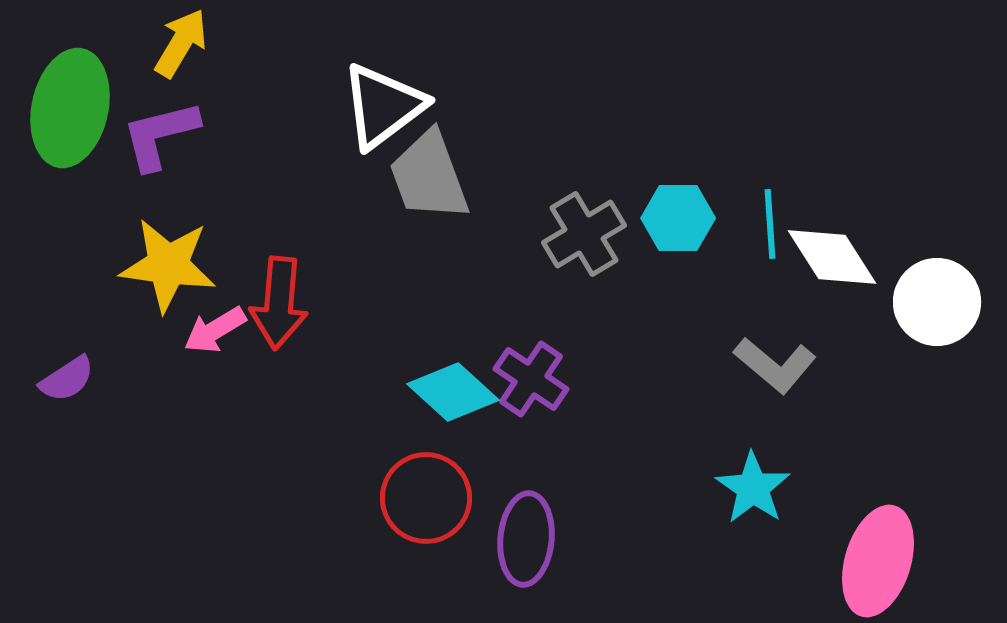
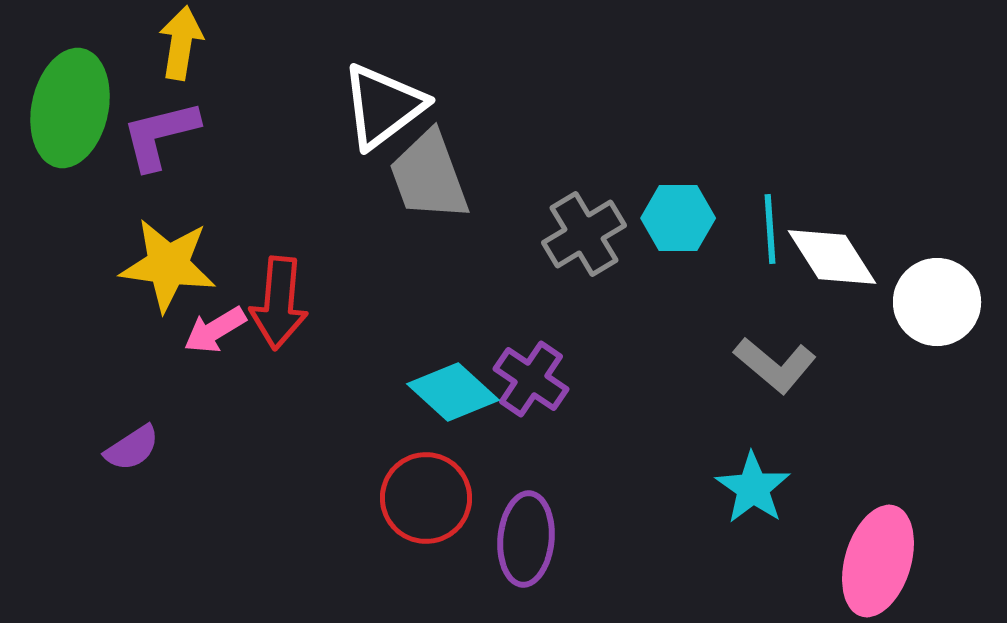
yellow arrow: rotated 22 degrees counterclockwise
cyan line: moved 5 px down
purple semicircle: moved 65 px right, 69 px down
